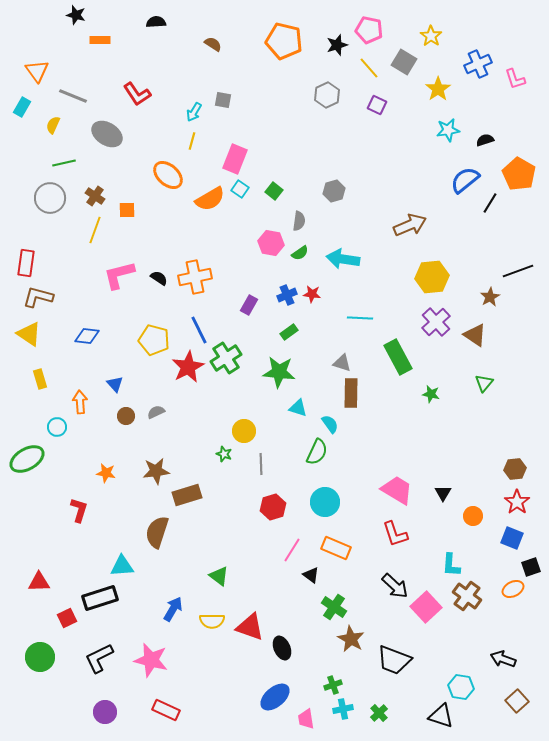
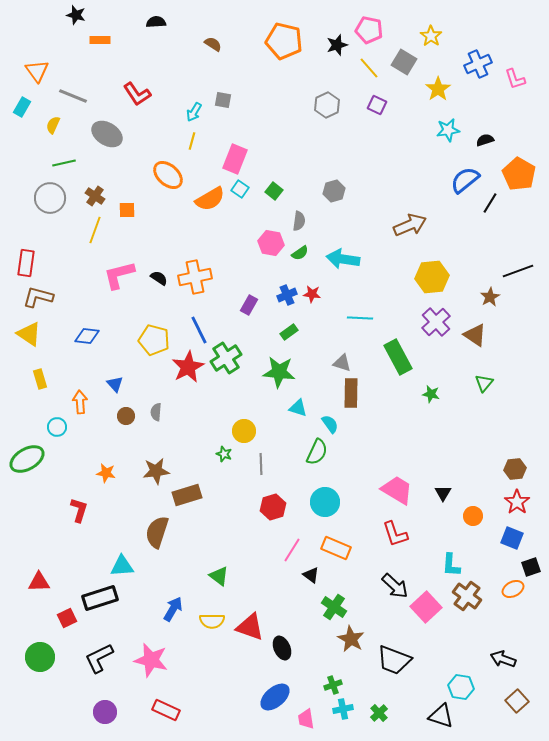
gray hexagon at (327, 95): moved 10 px down
gray semicircle at (156, 412): rotated 60 degrees counterclockwise
